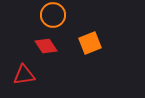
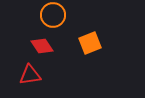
red diamond: moved 4 px left
red triangle: moved 6 px right
